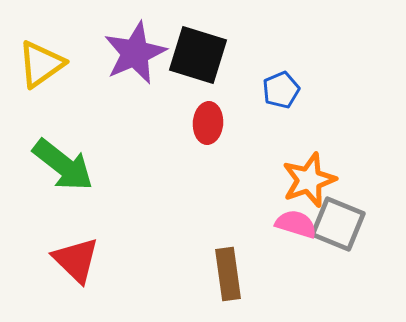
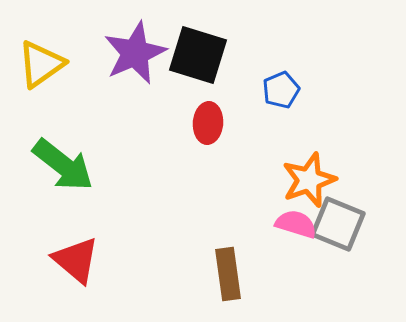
red triangle: rotated 4 degrees counterclockwise
